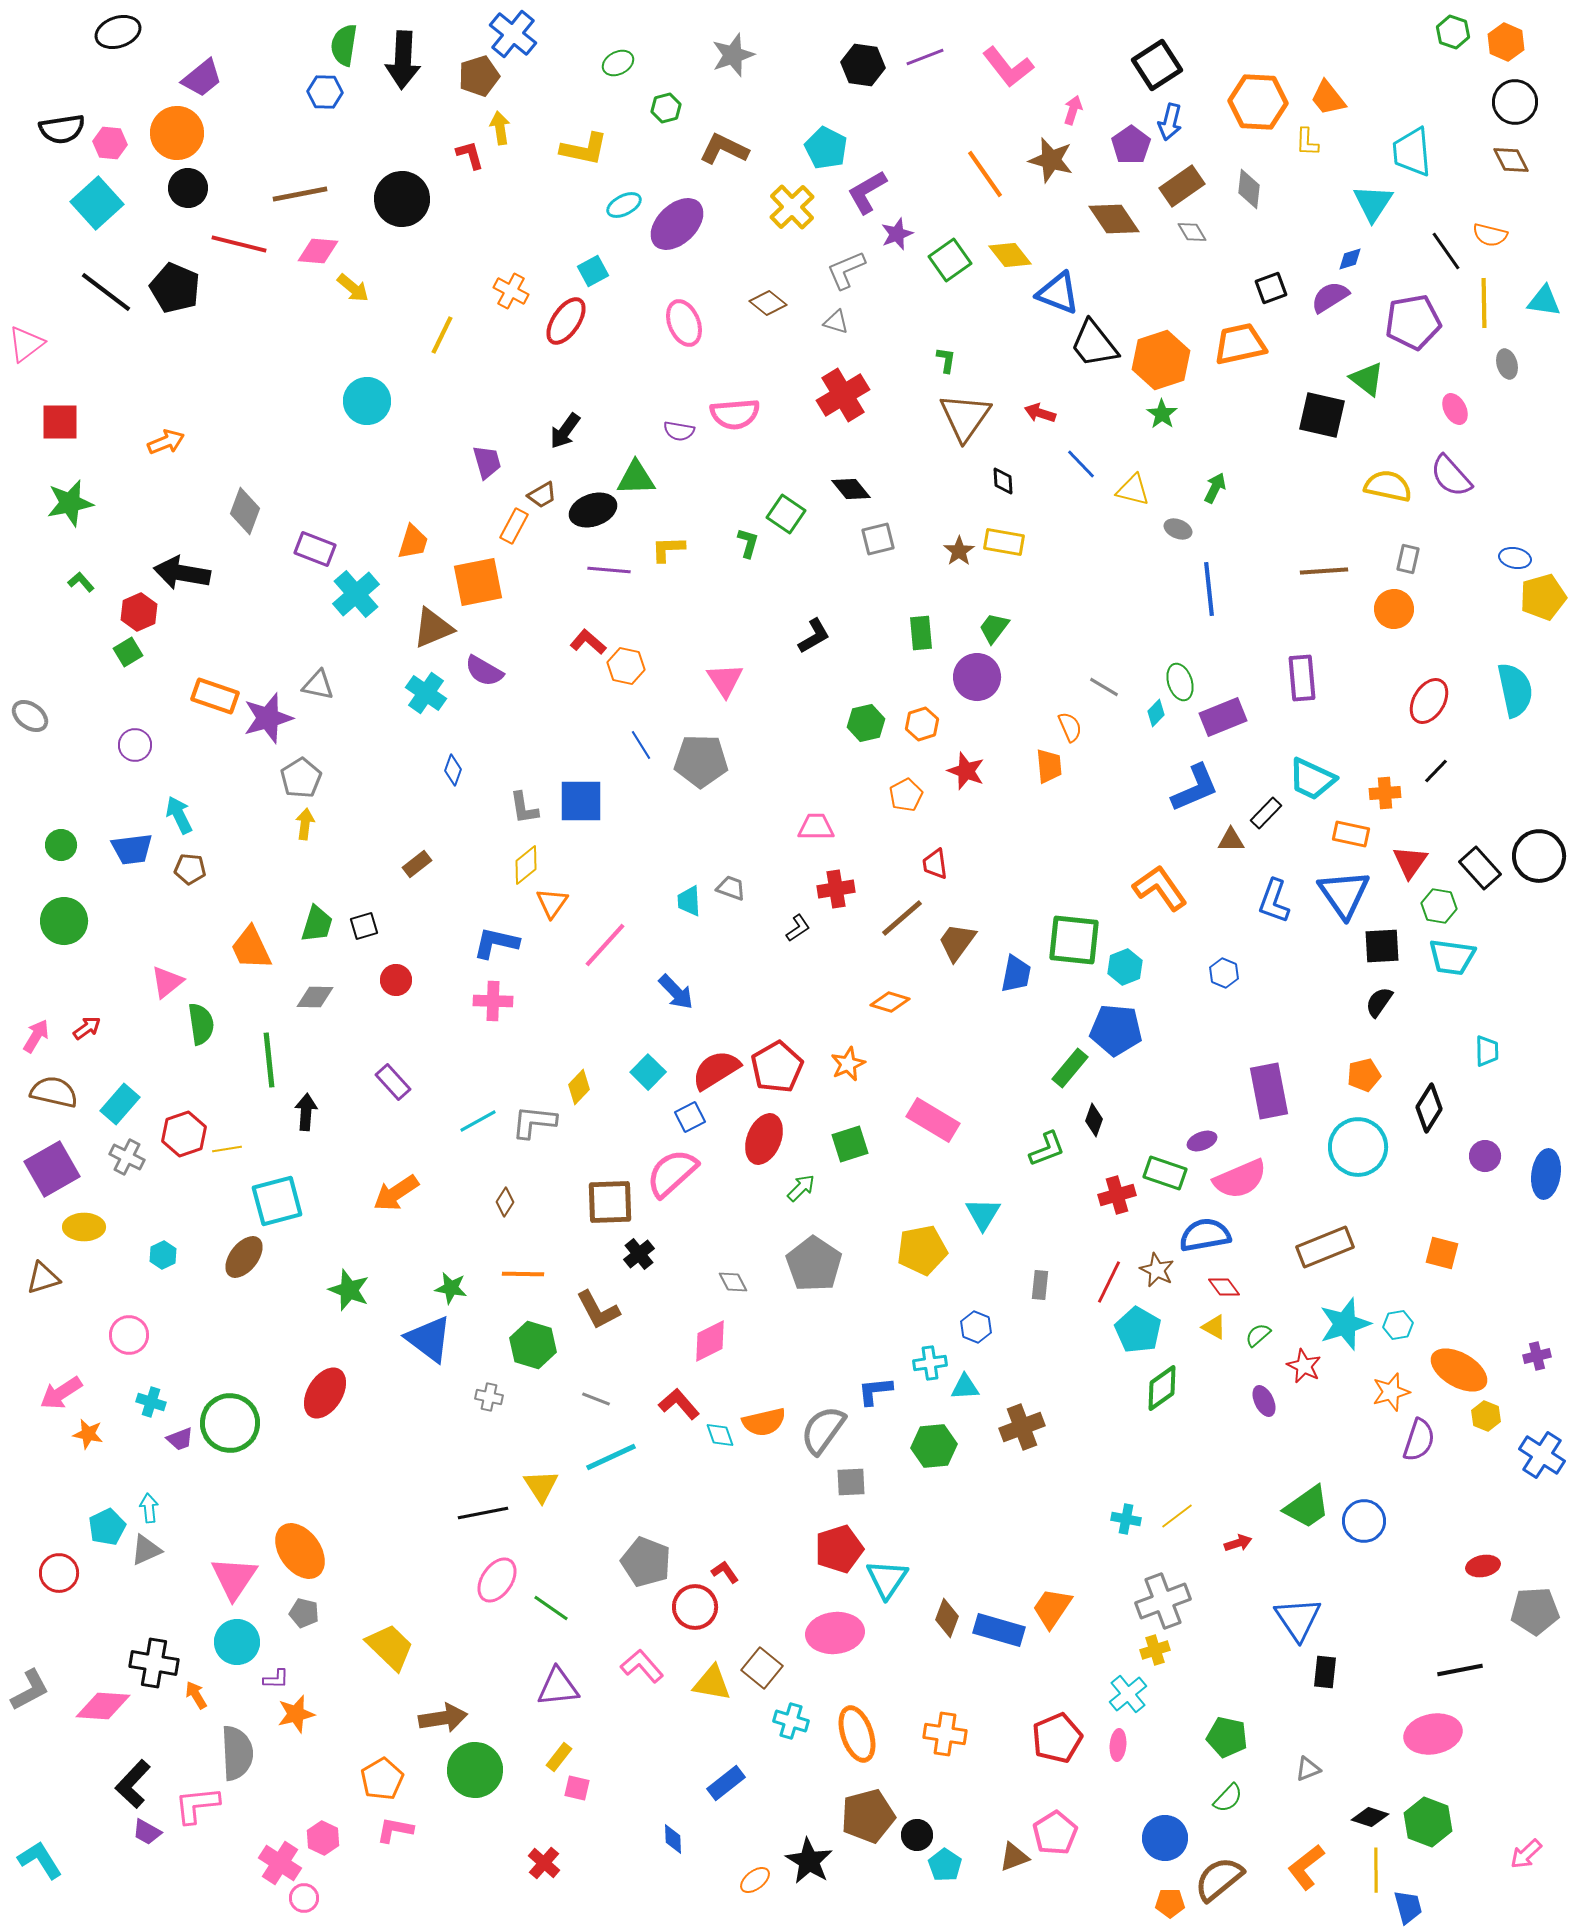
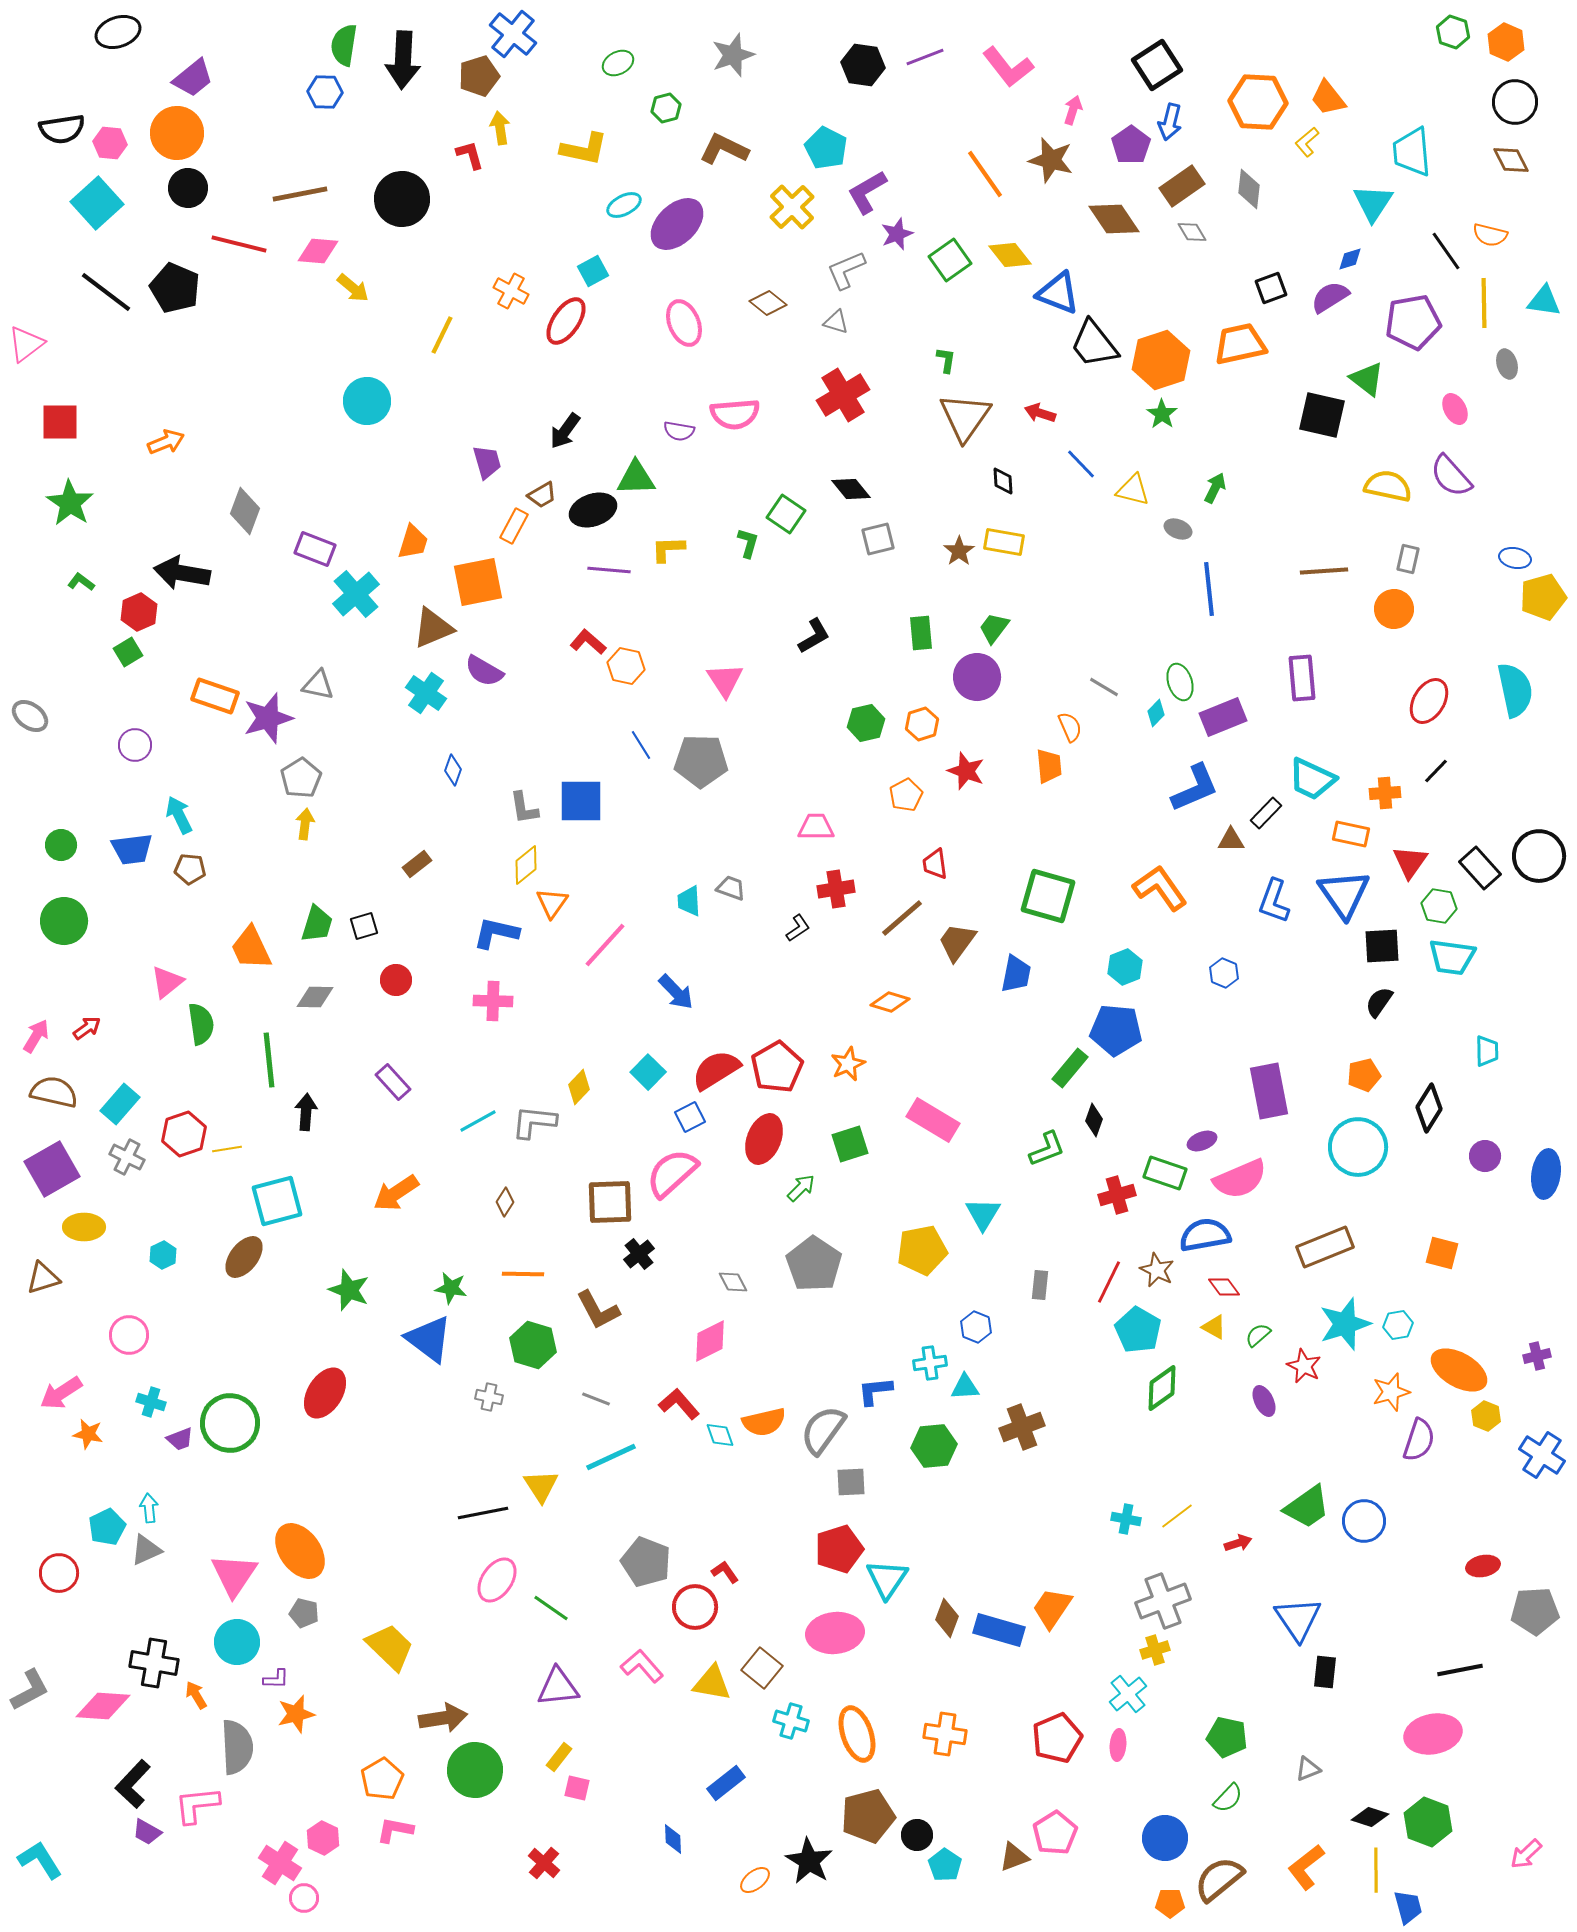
purple trapezoid at (202, 78): moved 9 px left
yellow L-shape at (1307, 142): rotated 48 degrees clockwise
green star at (70, 503): rotated 27 degrees counterclockwise
green L-shape at (81, 582): rotated 12 degrees counterclockwise
green square at (1074, 940): moved 26 px left, 44 px up; rotated 10 degrees clockwise
blue L-shape at (496, 943): moved 10 px up
pink triangle at (234, 1578): moved 3 px up
gray semicircle at (237, 1753): moved 6 px up
